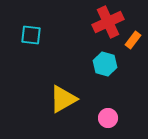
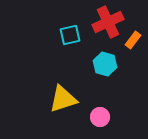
cyan square: moved 39 px right; rotated 20 degrees counterclockwise
yellow triangle: rotated 12 degrees clockwise
pink circle: moved 8 px left, 1 px up
